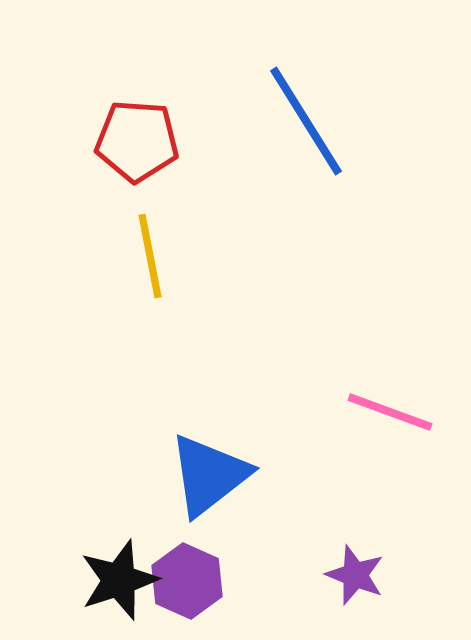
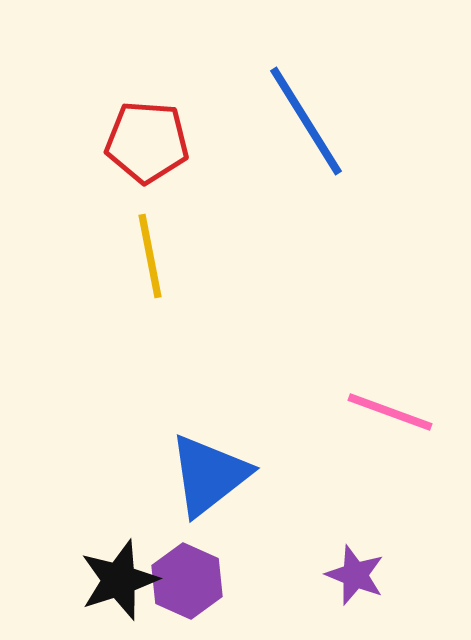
red pentagon: moved 10 px right, 1 px down
